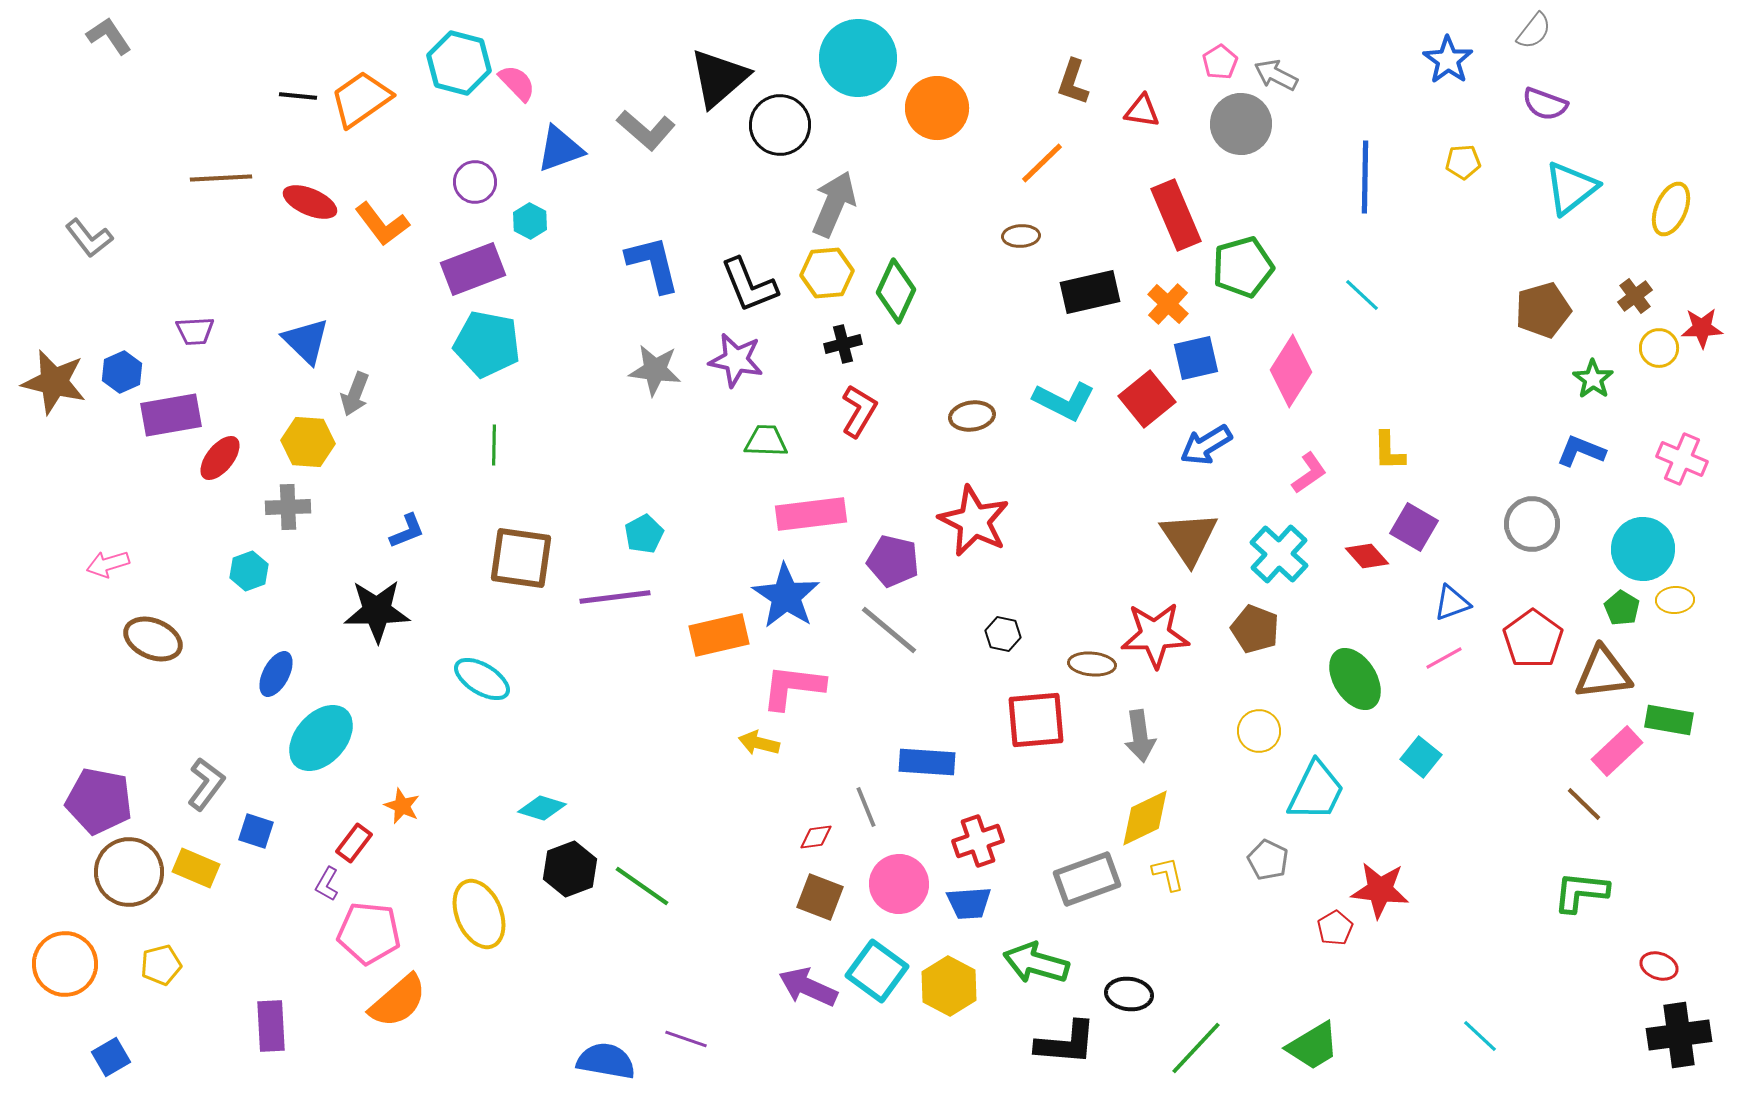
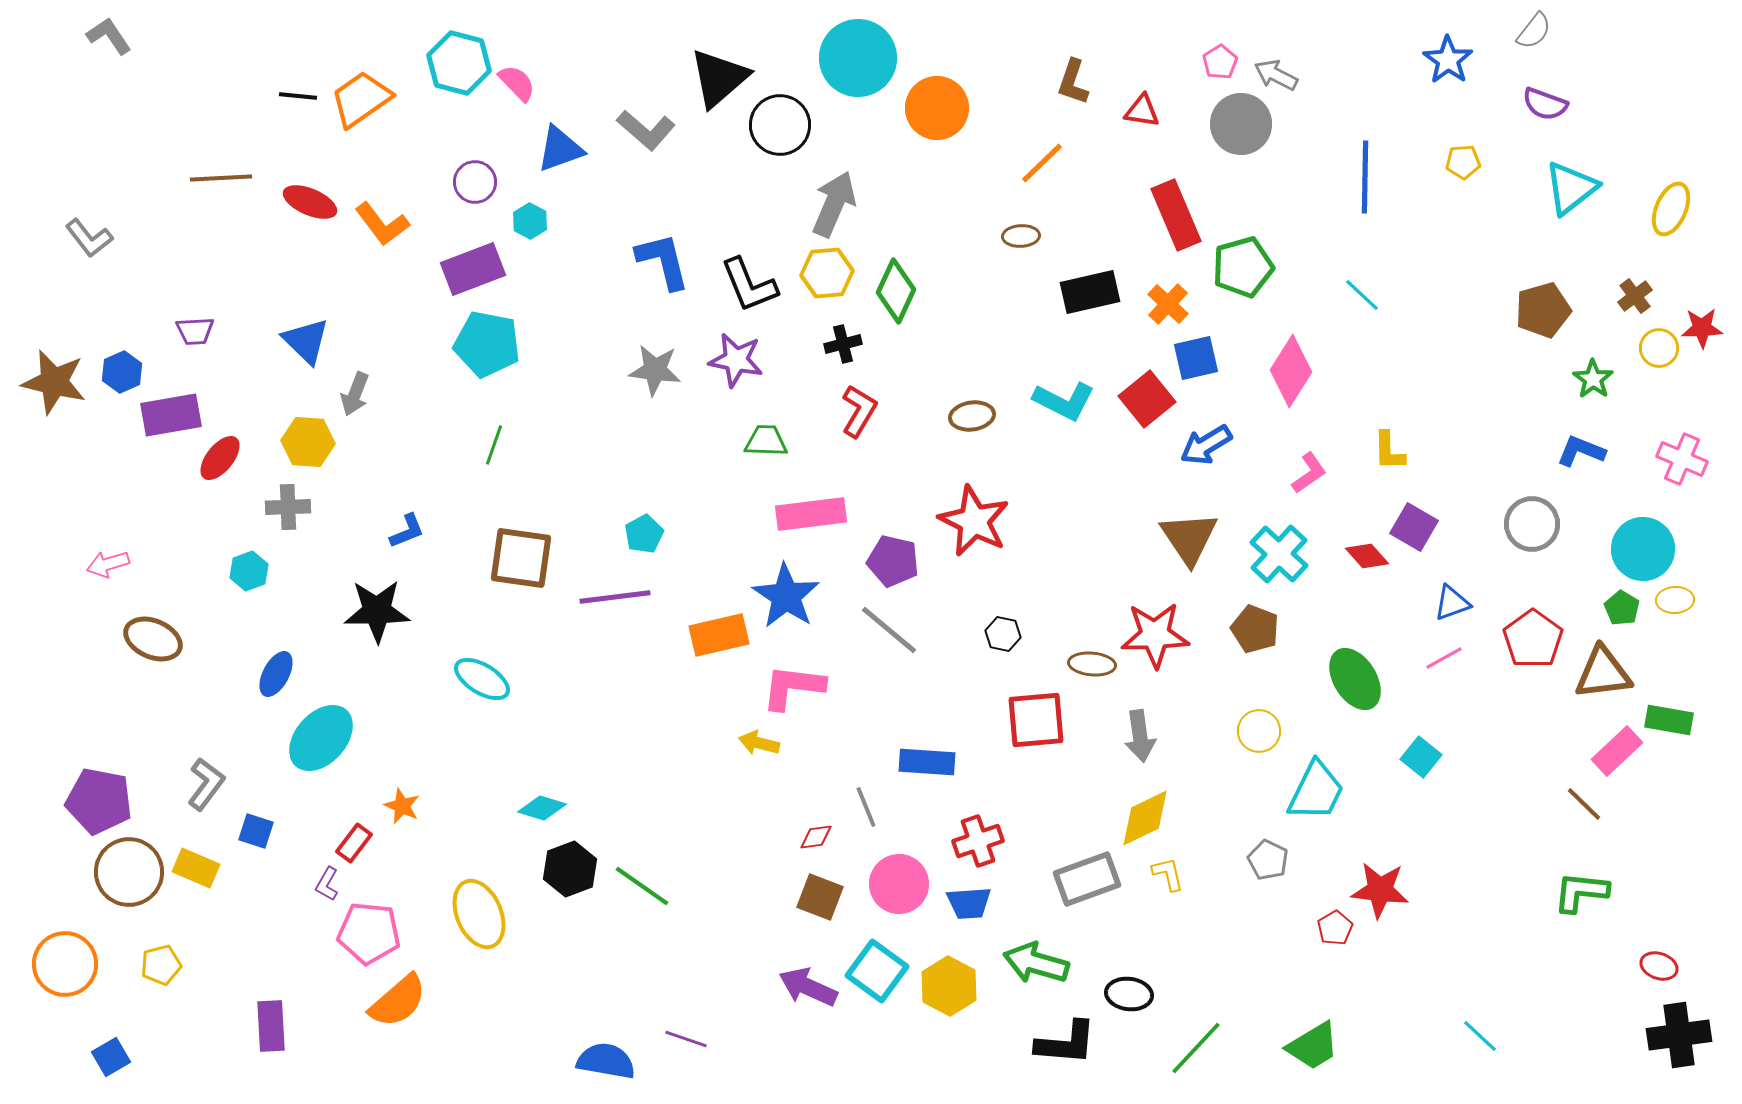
blue L-shape at (653, 264): moved 10 px right, 3 px up
green line at (494, 445): rotated 18 degrees clockwise
